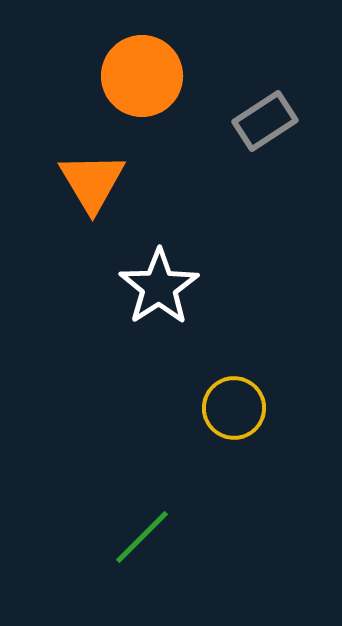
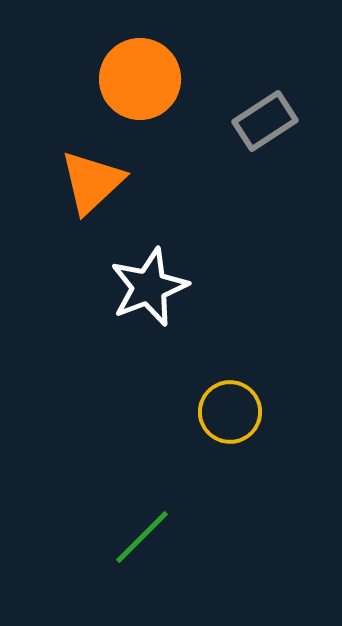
orange circle: moved 2 px left, 3 px down
orange triangle: rotated 18 degrees clockwise
white star: moved 10 px left; rotated 12 degrees clockwise
yellow circle: moved 4 px left, 4 px down
